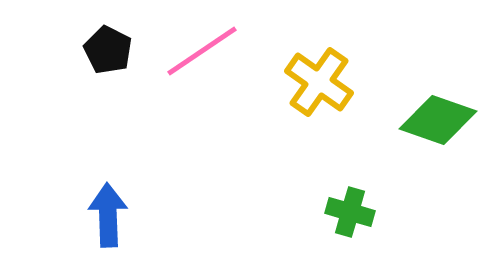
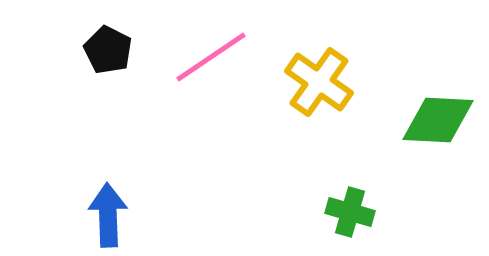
pink line: moved 9 px right, 6 px down
green diamond: rotated 16 degrees counterclockwise
